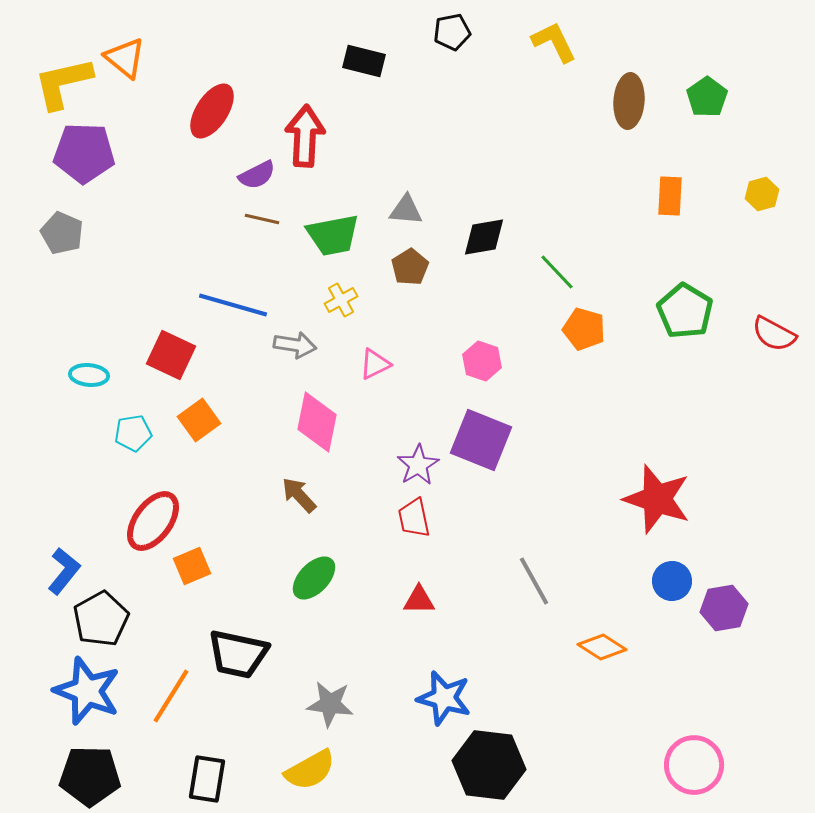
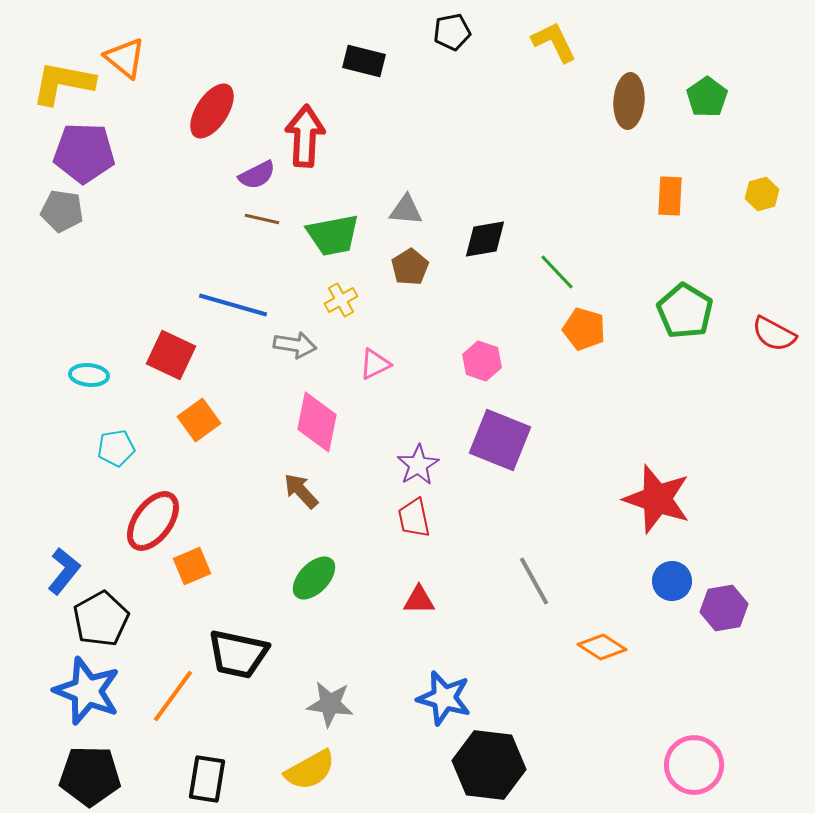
yellow L-shape at (63, 83): rotated 24 degrees clockwise
gray pentagon at (62, 233): moved 22 px up; rotated 15 degrees counterclockwise
black diamond at (484, 237): moved 1 px right, 2 px down
cyan pentagon at (133, 433): moved 17 px left, 15 px down
purple square at (481, 440): moved 19 px right
brown arrow at (299, 495): moved 2 px right, 4 px up
orange line at (171, 696): moved 2 px right; rotated 4 degrees clockwise
